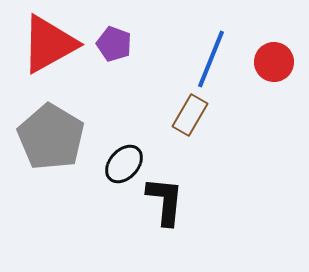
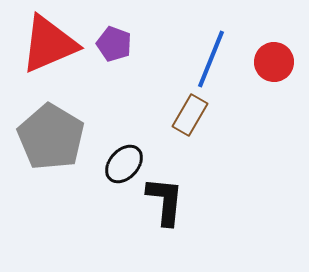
red triangle: rotated 6 degrees clockwise
